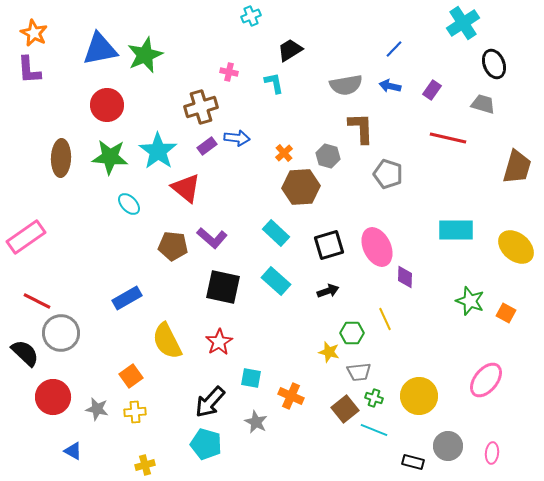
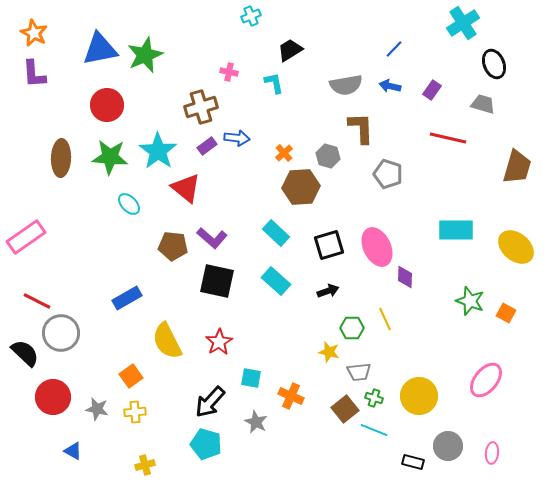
purple L-shape at (29, 70): moved 5 px right, 4 px down
black square at (223, 287): moved 6 px left, 6 px up
green hexagon at (352, 333): moved 5 px up
